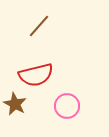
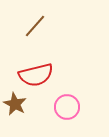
brown line: moved 4 px left
pink circle: moved 1 px down
